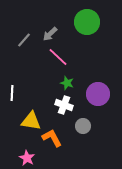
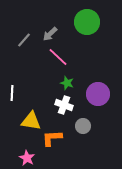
orange L-shape: rotated 65 degrees counterclockwise
